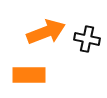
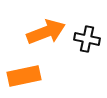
orange rectangle: moved 5 px left, 1 px down; rotated 12 degrees counterclockwise
